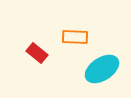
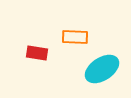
red rectangle: rotated 30 degrees counterclockwise
